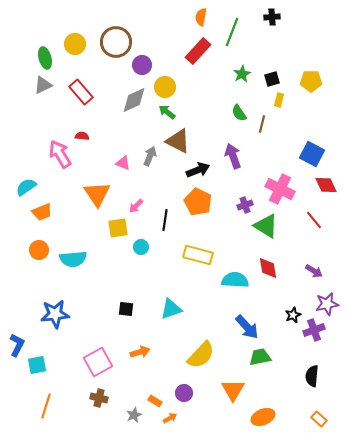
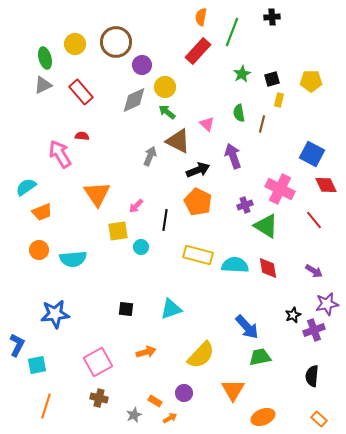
green semicircle at (239, 113): rotated 24 degrees clockwise
pink triangle at (123, 163): moved 84 px right, 39 px up; rotated 21 degrees clockwise
yellow square at (118, 228): moved 3 px down
cyan semicircle at (235, 280): moved 15 px up
orange arrow at (140, 352): moved 6 px right
